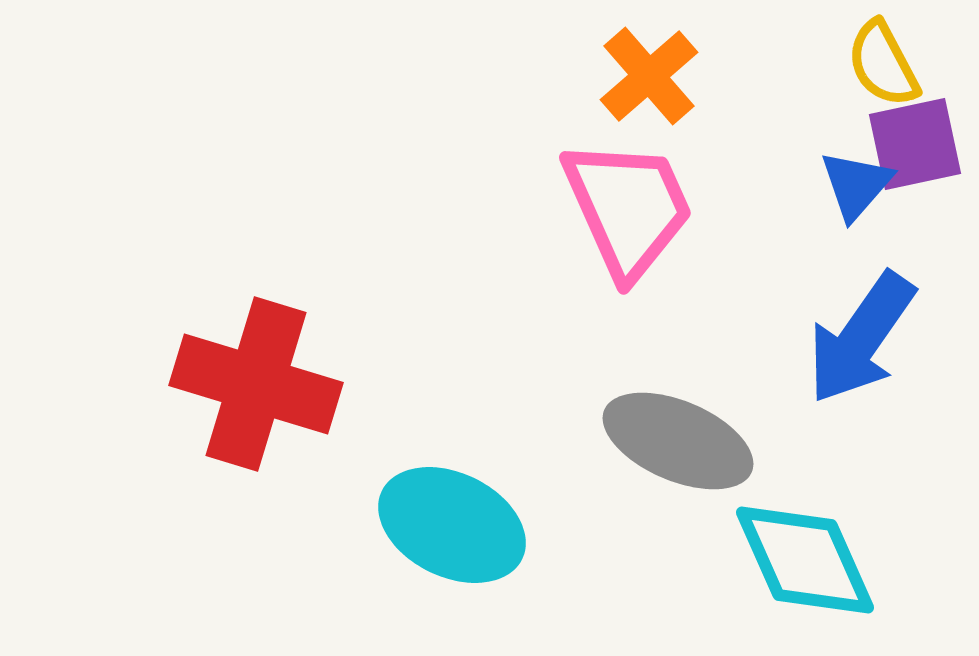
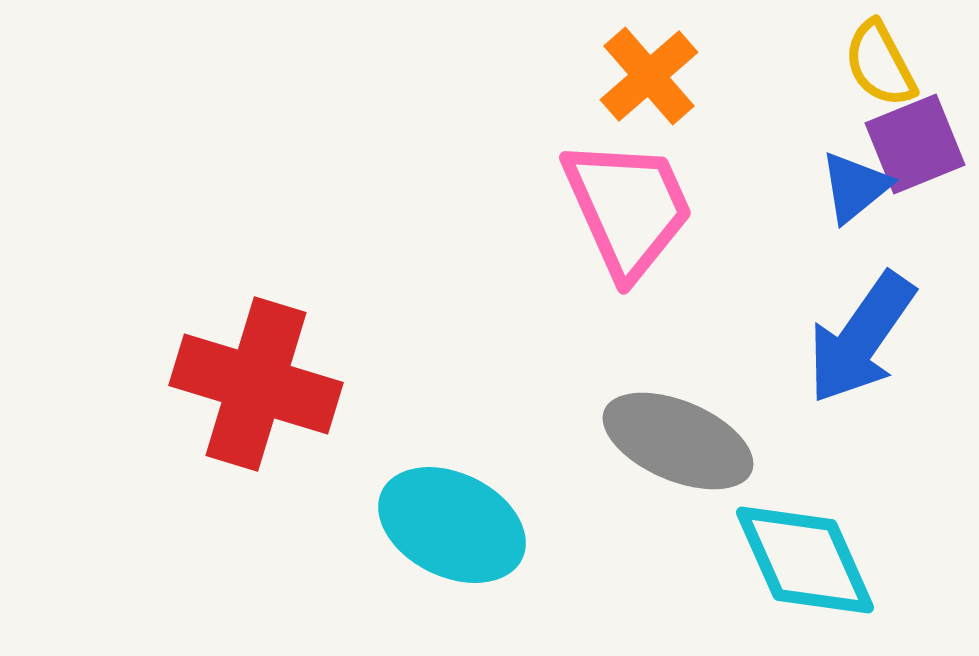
yellow semicircle: moved 3 px left
purple square: rotated 10 degrees counterclockwise
blue triangle: moved 1 px left, 2 px down; rotated 10 degrees clockwise
